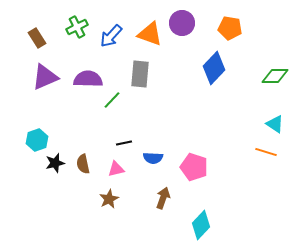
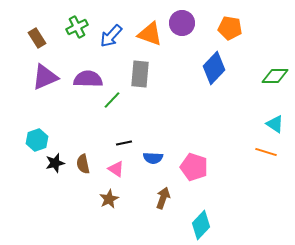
pink triangle: rotated 48 degrees clockwise
